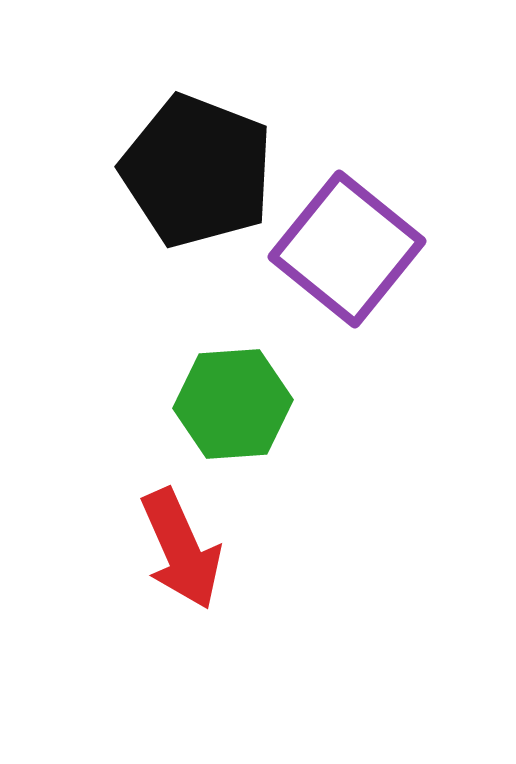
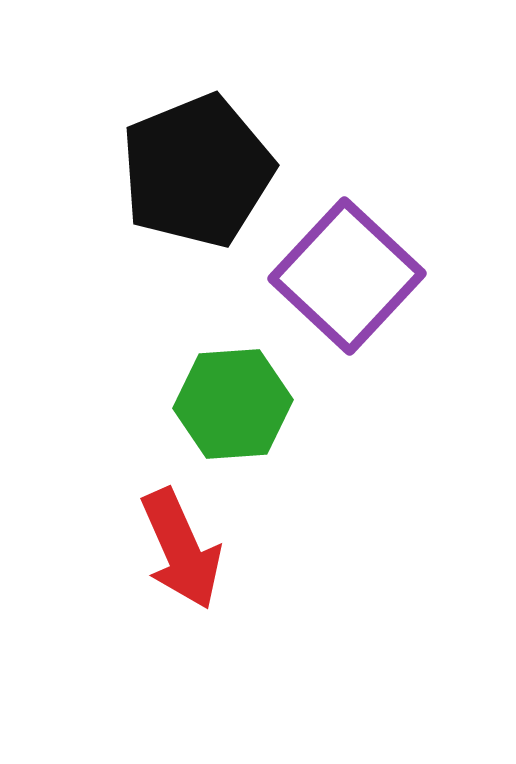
black pentagon: rotated 29 degrees clockwise
purple square: moved 27 px down; rotated 4 degrees clockwise
